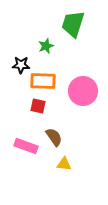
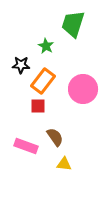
green star: rotated 21 degrees counterclockwise
orange rectangle: rotated 55 degrees counterclockwise
pink circle: moved 2 px up
red square: rotated 14 degrees counterclockwise
brown semicircle: moved 1 px right
